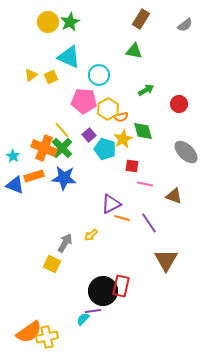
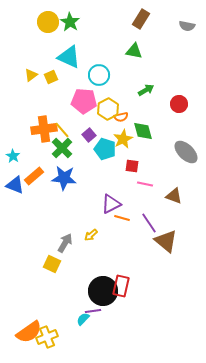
green star at (70, 22): rotated 12 degrees counterclockwise
gray semicircle at (185, 25): moved 2 px right, 1 px down; rotated 49 degrees clockwise
orange cross at (44, 148): moved 19 px up; rotated 30 degrees counterclockwise
orange rectangle at (34, 176): rotated 24 degrees counterclockwise
brown triangle at (166, 260): moved 19 px up; rotated 20 degrees counterclockwise
yellow cross at (47, 337): rotated 10 degrees counterclockwise
